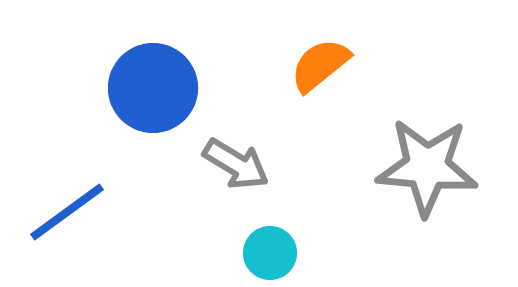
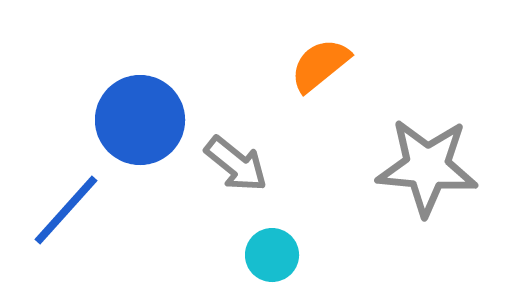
blue circle: moved 13 px left, 32 px down
gray arrow: rotated 8 degrees clockwise
blue line: moved 1 px left, 2 px up; rotated 12 degrees counterclockwise
cyan circle: moved 2 px right, 2 px down
